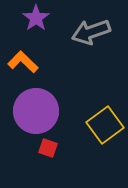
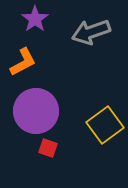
purple star: moved 1 px left, 1 px down
orange L-shape: rotated 108 degrees clockwise
